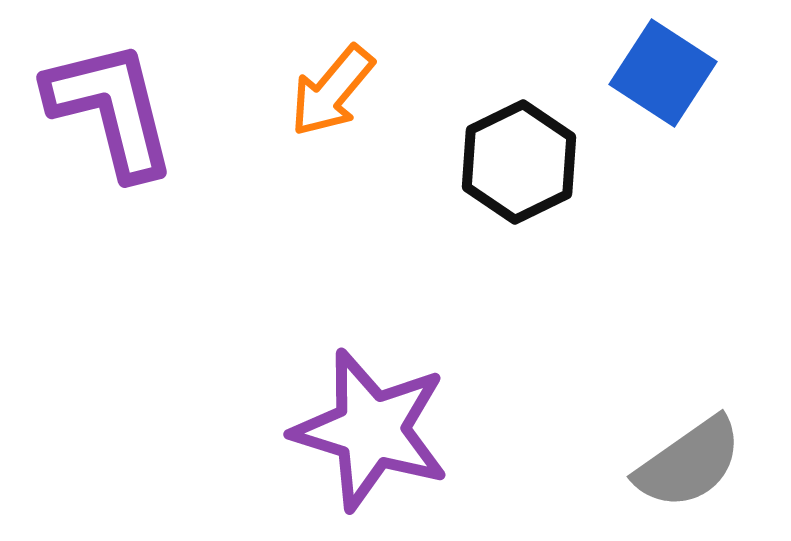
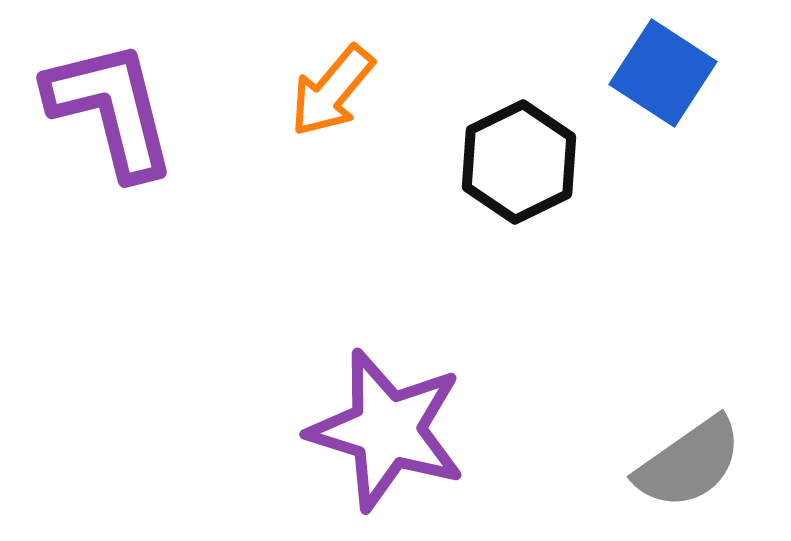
purple star: moved 16 px right
